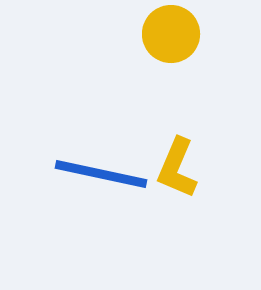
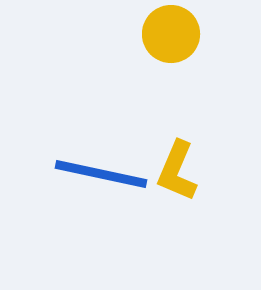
yellow L-shape: moved 3 px down
